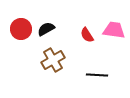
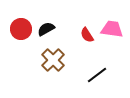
pink trapezoid: moved 2 px left, 1 px up
brown cross: rotated 15 degrees counterclockwise
black line: rotated 40 degrees counterclockwise
